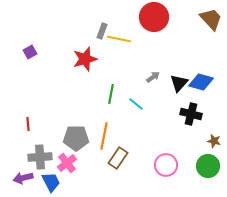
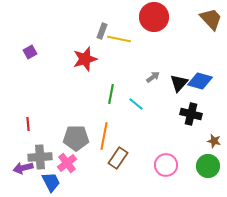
blue diamond: moved 1 px left, 1 px up
purple arrow: moved 10 px up
